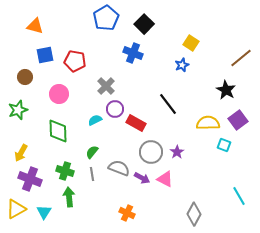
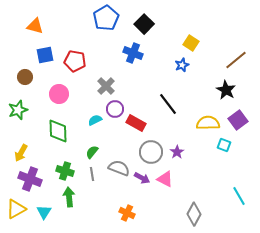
brown line: moved 5 px left, 2 px down
